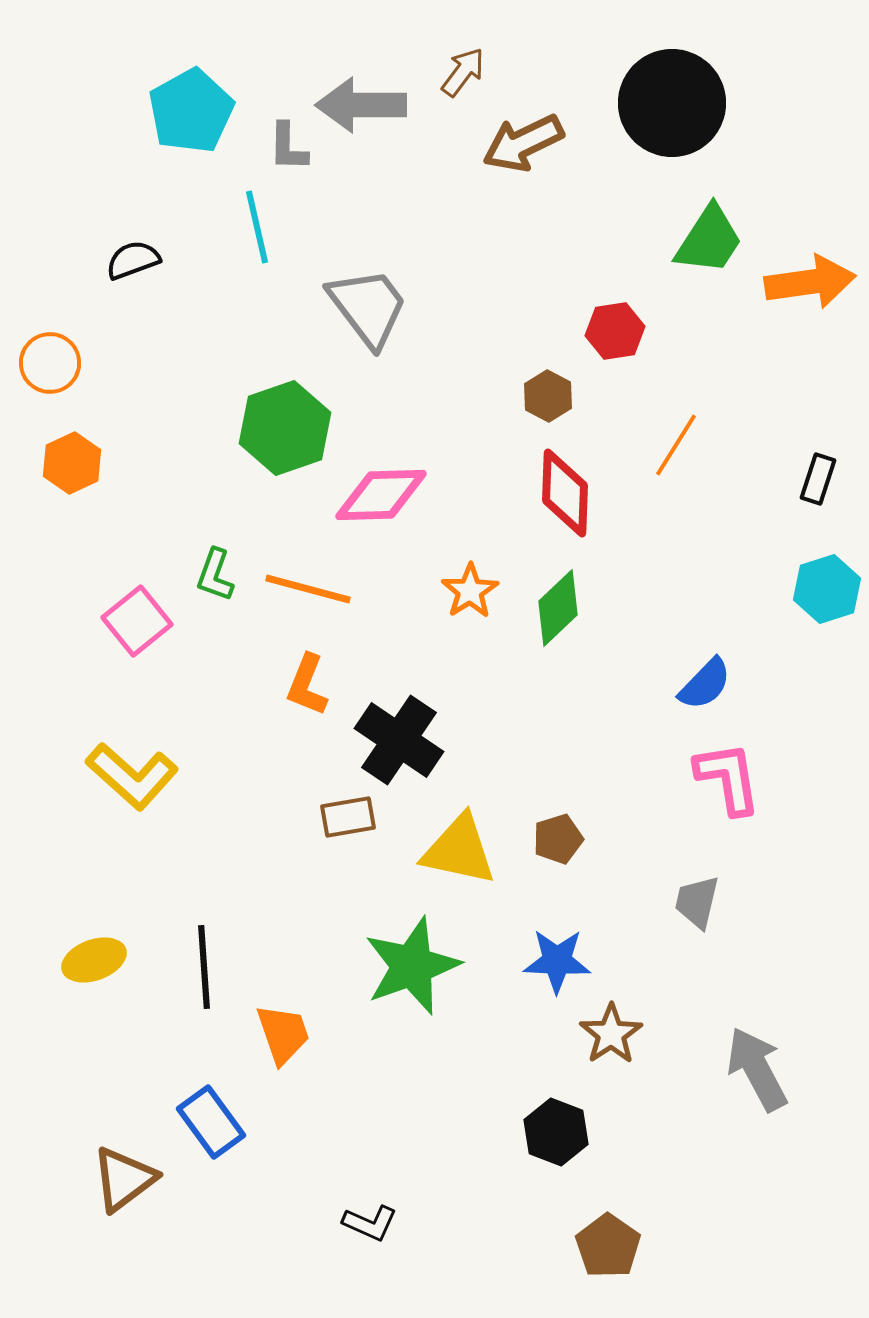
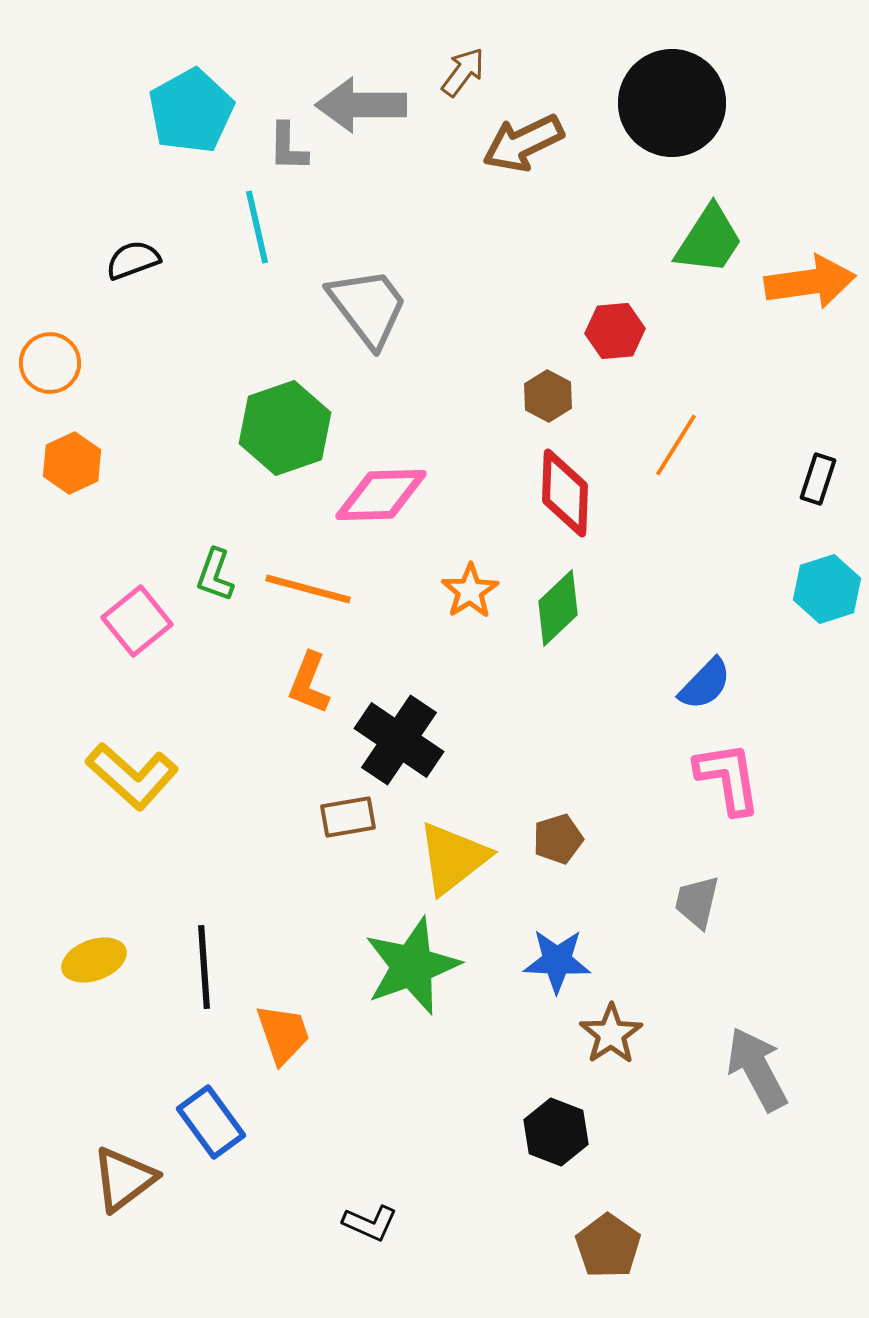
red hexagon at (615, 331): rotated 4 degrees clockwise
orange L-shape at (307, 685): moved 2 px right, 2 px up
yellow triangle at (459, 850): moved 6 px left, 8 px down; rotated 50 degrees counterclockwise
